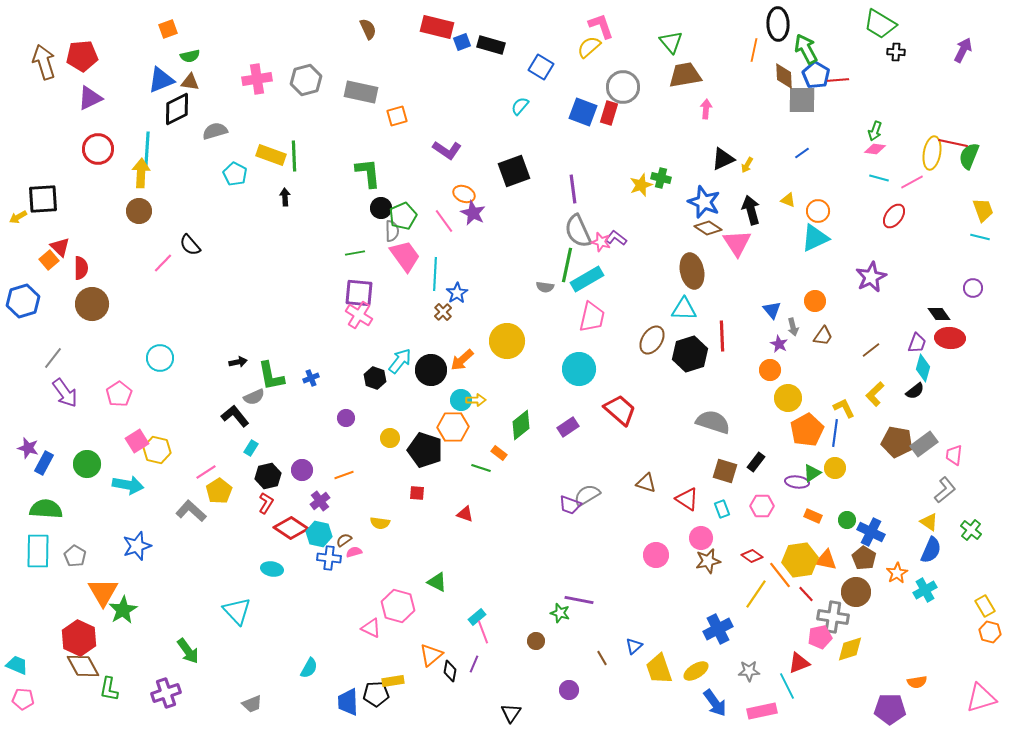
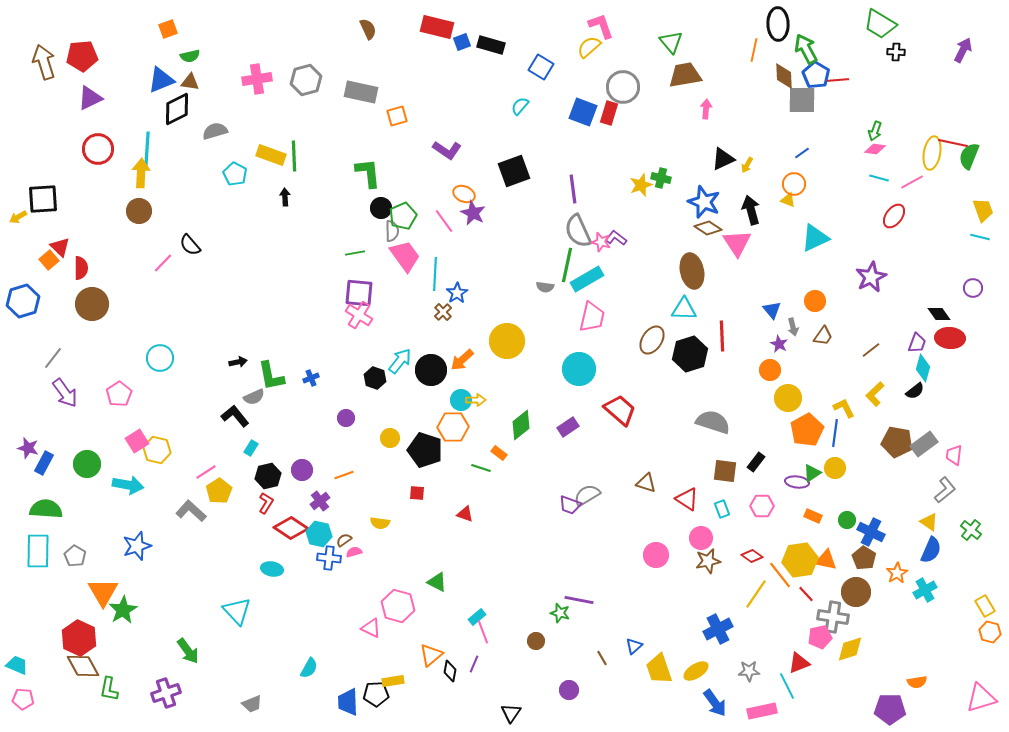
orange circle at (818, 211): moved 24 px left, 27 px up
brown square at (725, 471): rotated 10 degrees counterclockwise
